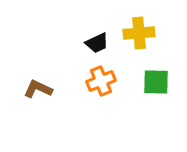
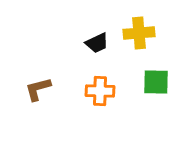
orange cross: moved 1 px left, 10 px down; rotated 24 degrees clockwise
brown L-shape: rotated 40 degrees counterclockwise
